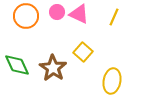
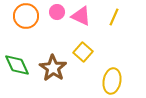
pink triangle: moved 2 px right, 2 px down
